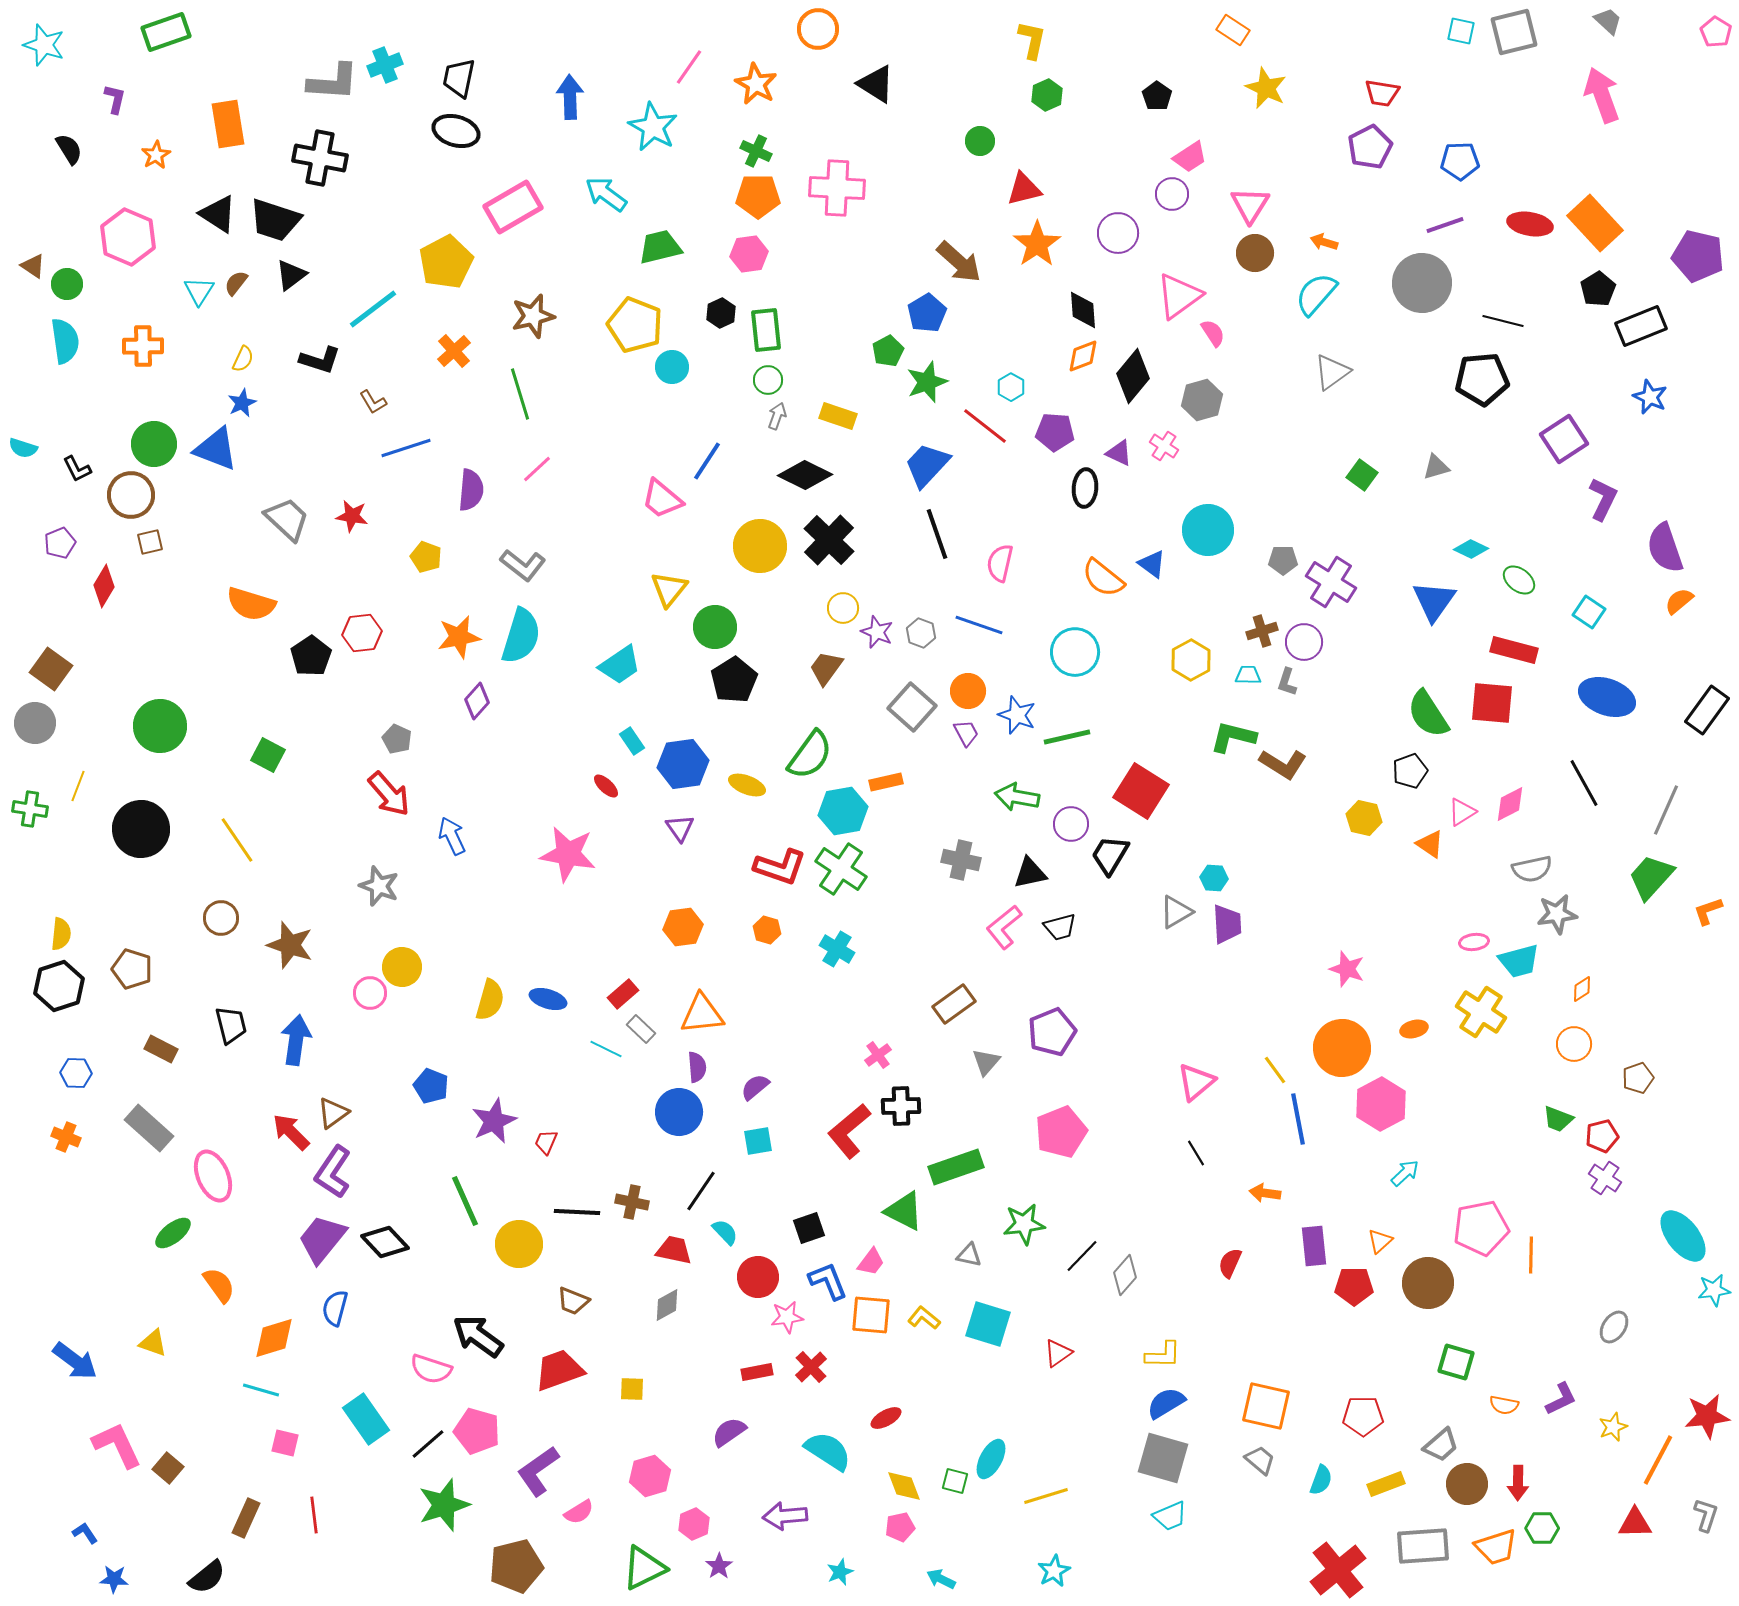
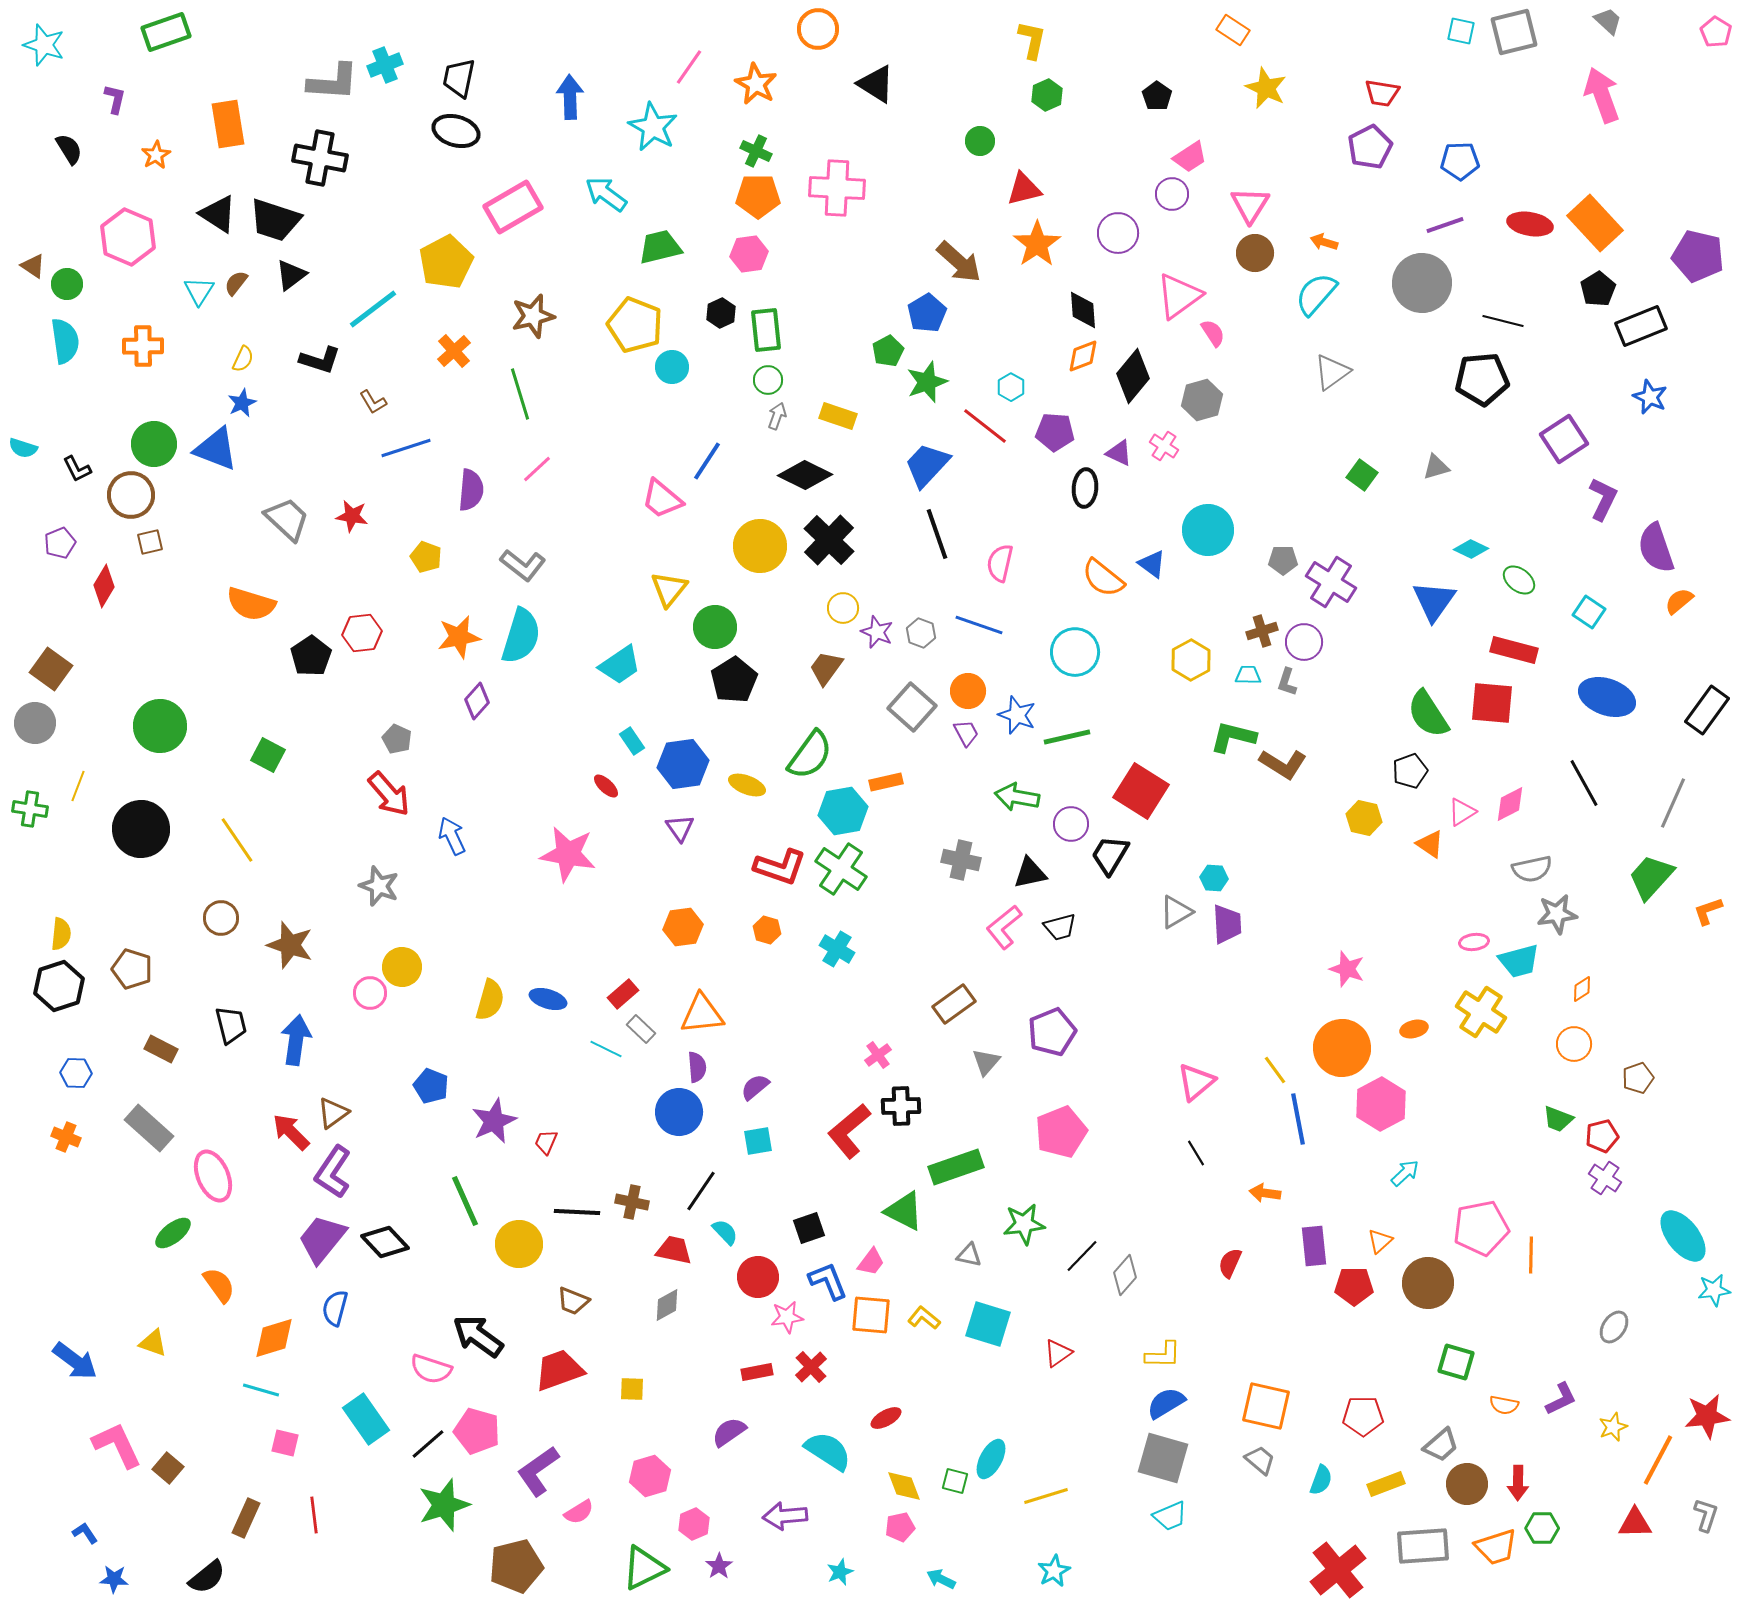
purple semicircle at (1665, 548): moved 9 px left
gray line at (1666, 810): moved 7 px right, 7 px up
